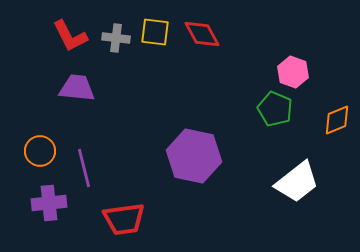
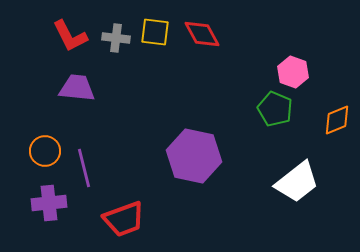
orange circle: moved 5 px right
red trapezoid: rotated 12 degrees counterclockwise
